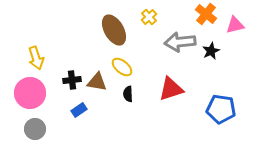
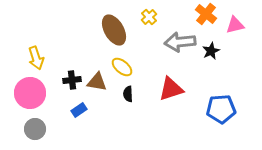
blue pentagon: rotated 12 degrees counterclockwise
